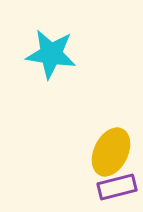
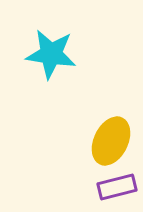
yellow ellipse: moved 11 px up
